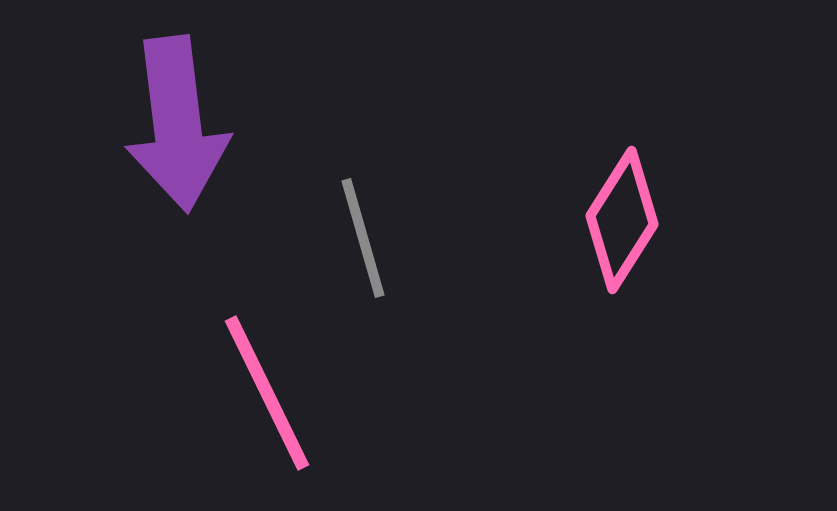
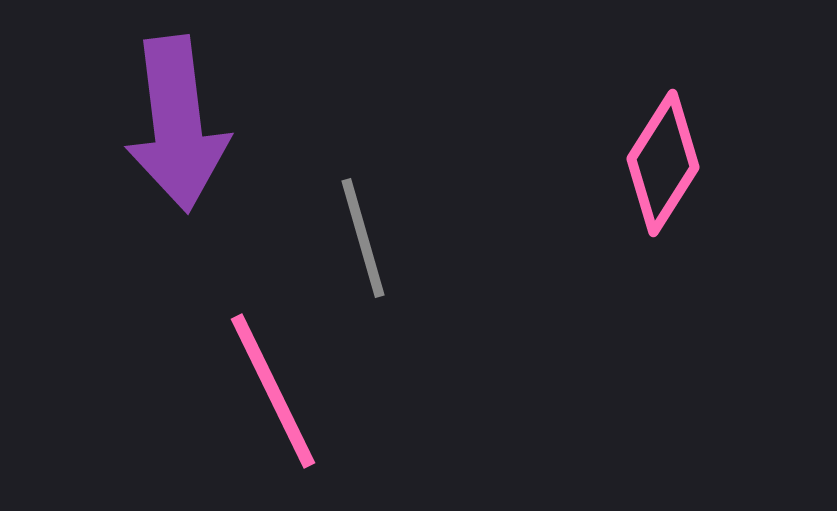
pink diamond: moved 41 px right, 57 px up
pink line: moved 6 px right, 2 px up
